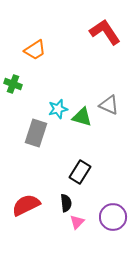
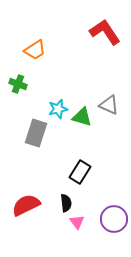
green cross: moved 5 px right
purple circle: moved 1 px right, 2 px down
pink triangle: rotated 21 degrees counterclockwise
